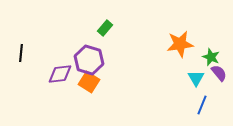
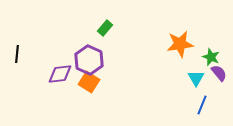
black line: moved 4 px left, 1 px down
purple hexagon: rotated 8 degrees clockwise
